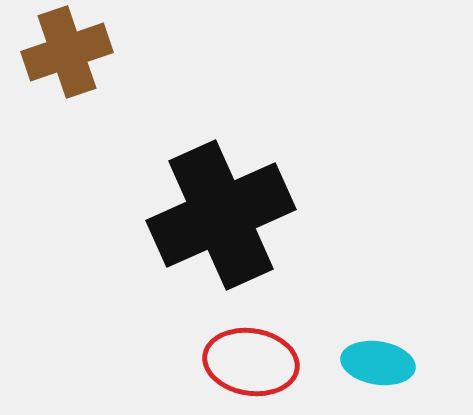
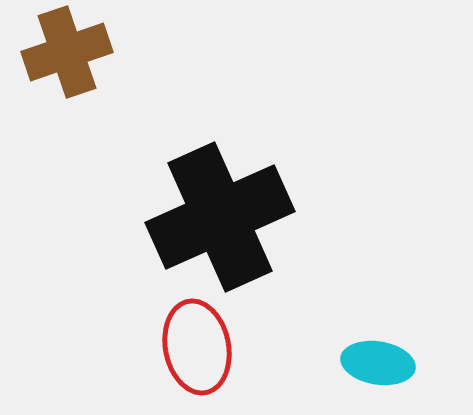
black cross: moved 1 px left, 2 px down
red ellipse: moved 54 px left, 15 px up; rotated 70 degrees clockwise
